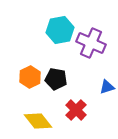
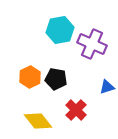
purple cross: moved 1 px right, 1 px down
